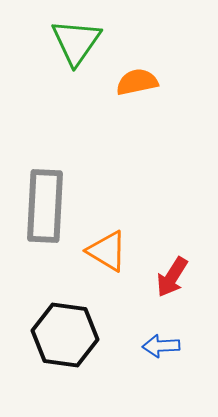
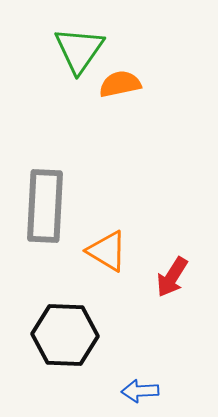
green triangle: moved 3 px right, 8 px down
orange semicircle: moved 17 px left, 2 px down
black hexagon: rotated 6 degrees counterclockwise
blue arrow: moved 21 px left, 45 px down
